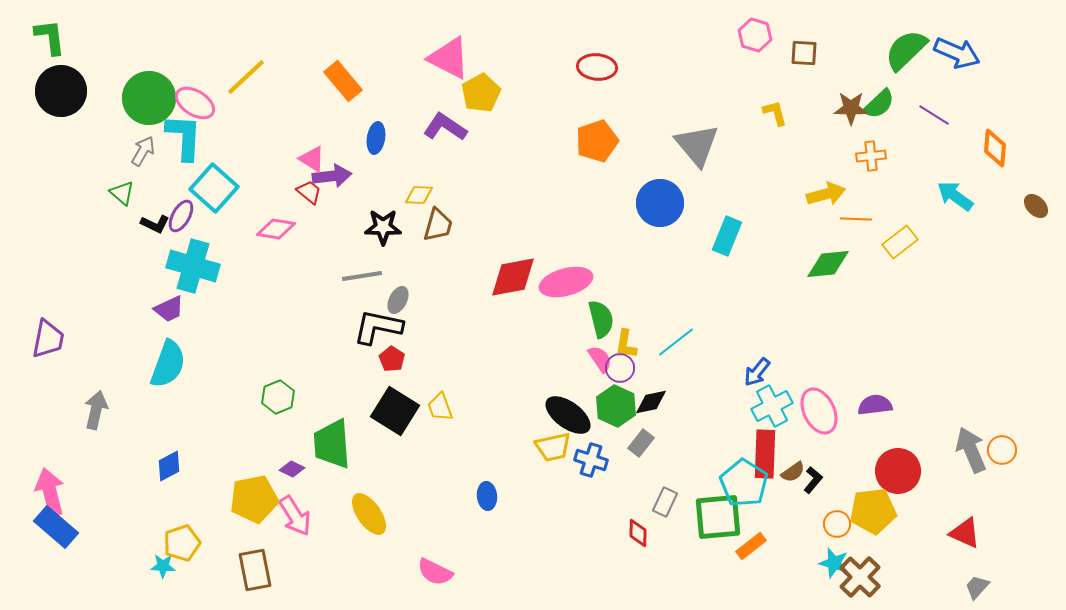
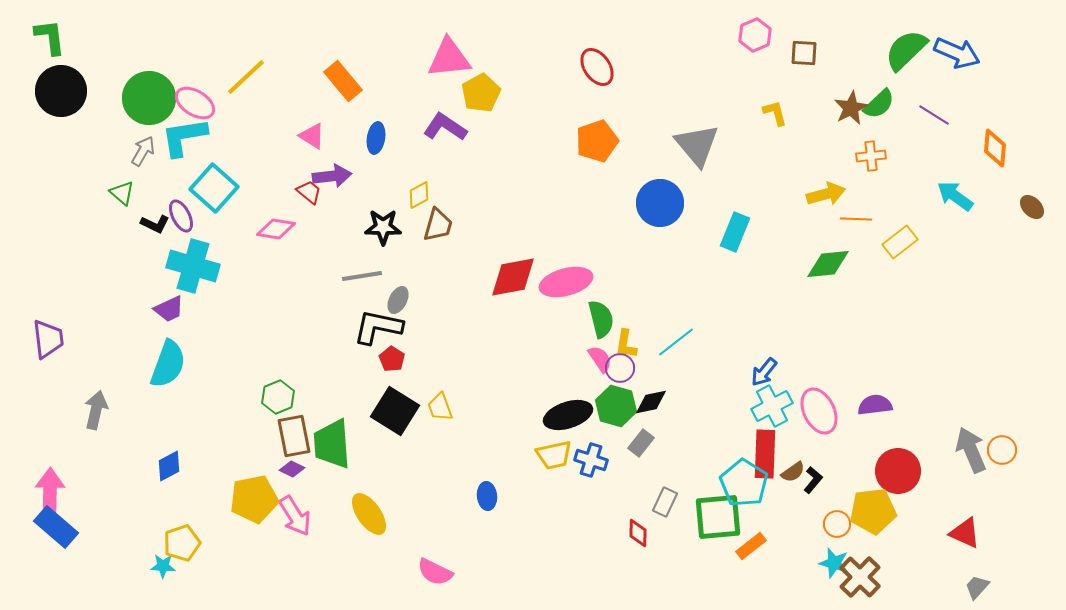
pink hexagon at (755, 35): rotated 20 degrees clockwise
pink triangle at (449, 58): rotated 33 degrees counterclockwise
red ellipse at (597, 67): rotated 51 degrees clockwise
brown star at (851, 108): rotated 28 degrees counterclockwise
cyan L-shape at (184, 137): rotated 102 degrees counterclockwise
pink triangle at (312, 159): moved 23 px up
yellow diamond at (419, 195): rotated 32 degrees counterclockwise
brown ellipse at (1036, 206): moved 4 px left, 1 px down
purple ellipse at (181, 216): rotated 56 degrees counterclockwise
cyan rectangle at (727, 236): moved 8 px right, 4 px up
purple trapezoid at (48, 339): rotated 18 degrees counterclockwise
blue arrow at (757, 372): moved 7 px right
green hexagon at (616, 406): rotated 9 degrees counterclockwise
black ellipse at (568, 415): rotated 54 degrees counterclockwise
yellow trapezoid at (553, 447): moved 1 px right, 8 px down
pink arrow at (50, 492): rotated 15 degrees clockwise
brown rectangle at (255, 570): moved 39 px right, 134 px up
